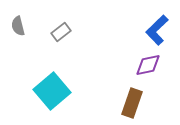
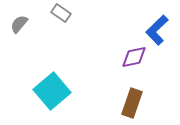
gray semicircle: moved 1 px right, 2 px up; rotated 54 degrees clockwise
gray rectangle: moved 19 px up; rotated 72 degrees clockwise
purple diamond: moved 14 px left, 8 px up
